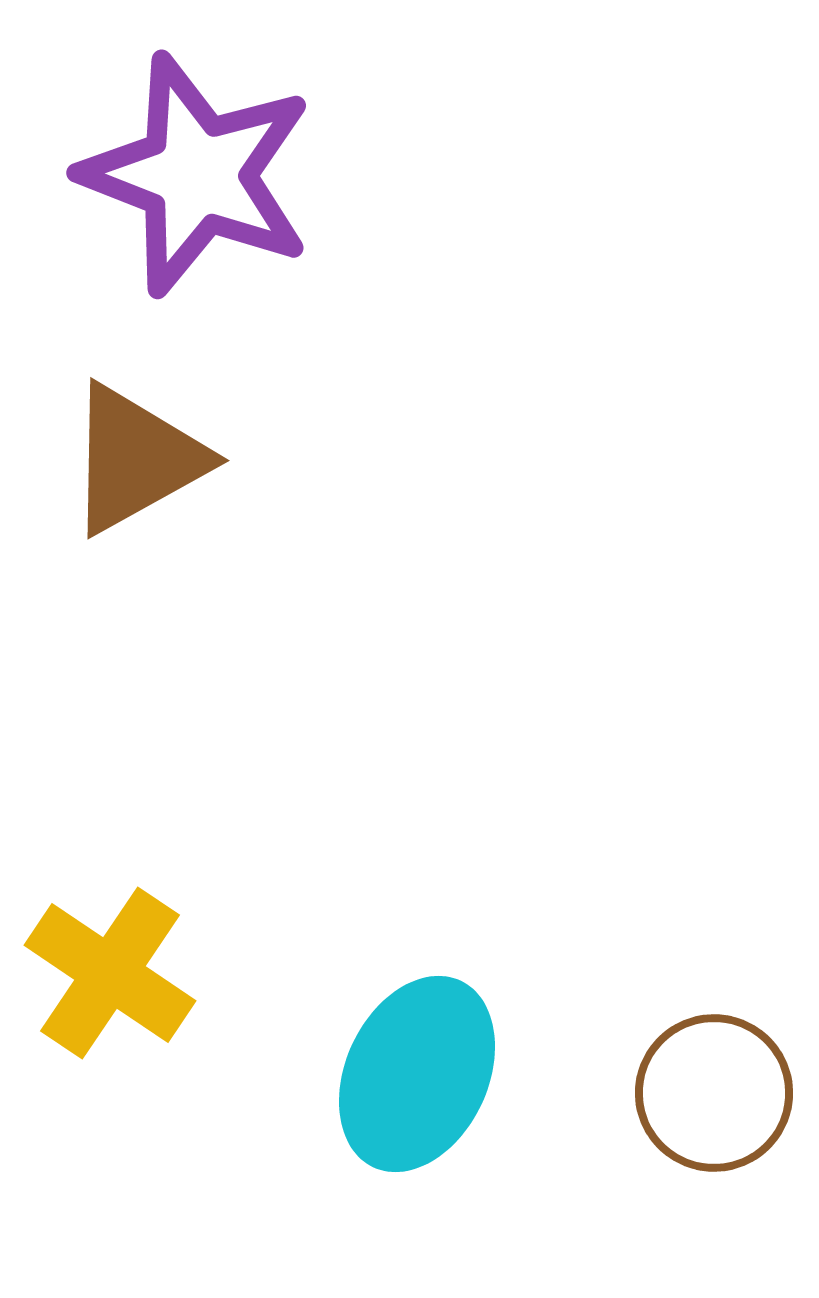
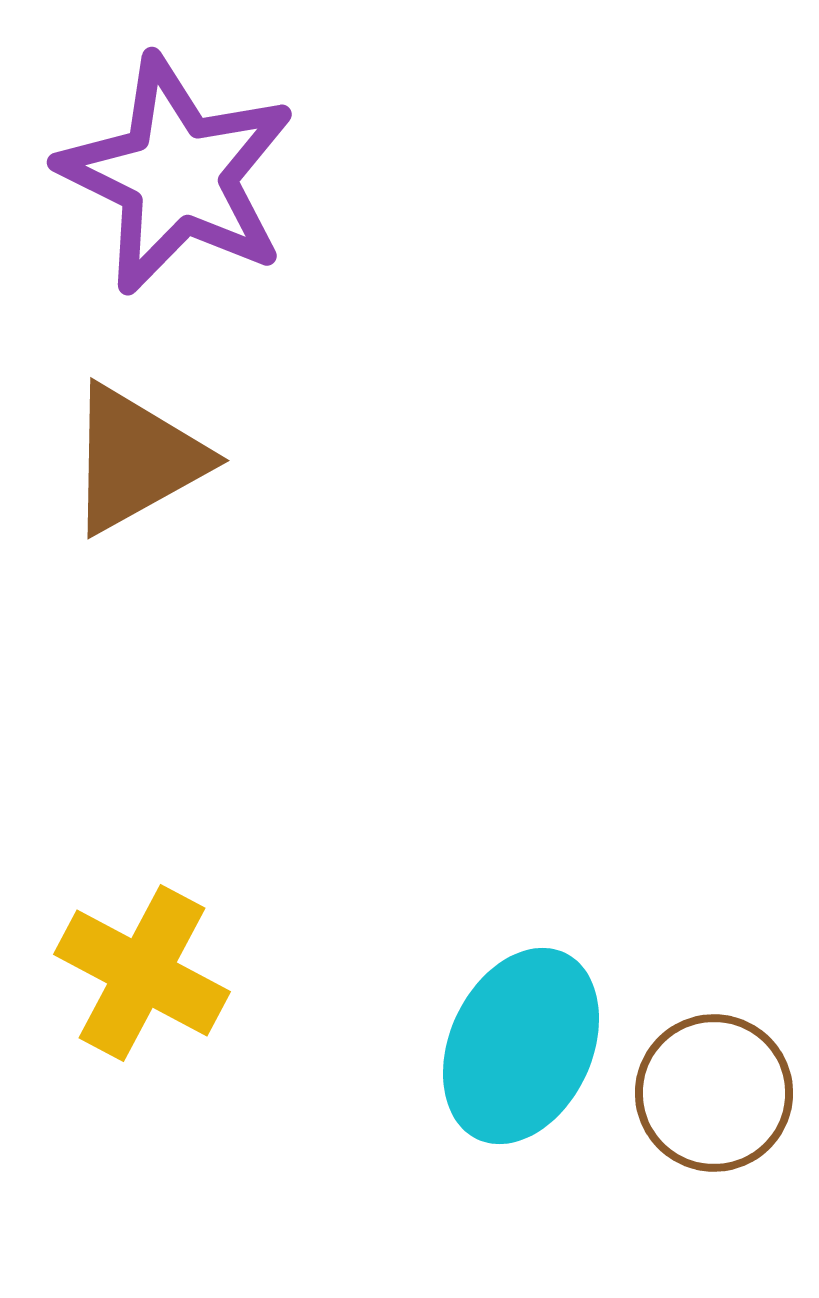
purple star: moved 20 px left; rotated 5 degrees clockwise
yellow cross: moved 32 px right; rotated 6 degrees counterclockwise
cyan ellipse: moved 104 px right, 28 px up
